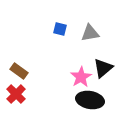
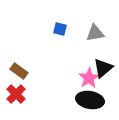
gray triangle: moved 5 px right
pink star: moved 8 px right, 1 px down
